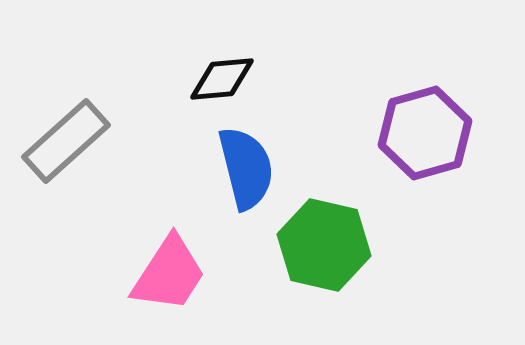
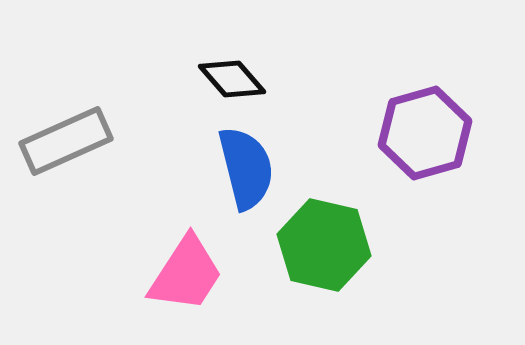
black diamond: moved 10 px right; rotated 54 degrees clockwise
gray rectangle: rotated 18 degrees clockwise
pink trapezoid: moved 17 px right
